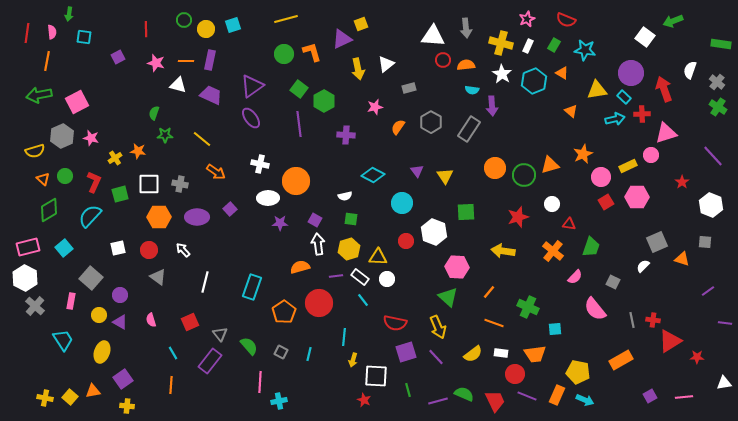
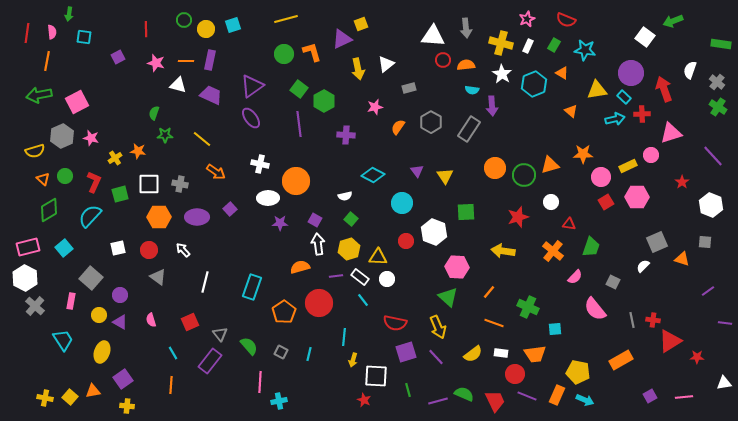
cyan hexagon at (534, 81): moved 3 px down
pink triangle at (666, 133): moved 5 px right
orange star at (583, 154): rotated 24 degrees clockwise
white circle at (552, 204): moved 1 px left, 2 px up
green square at (351, 219): rotated 32 degrees clockwise
